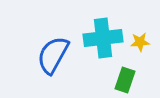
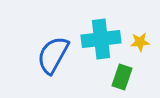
cyan cross: moved 2 px left, 1 px down
green rectangle: moved 3 px left, 3 px up
